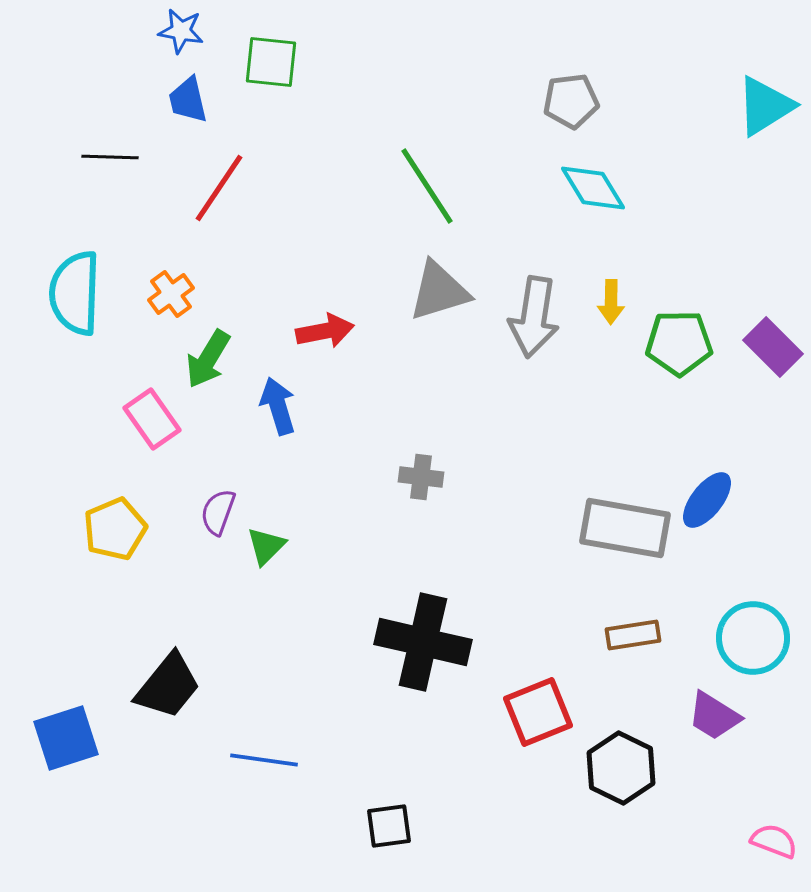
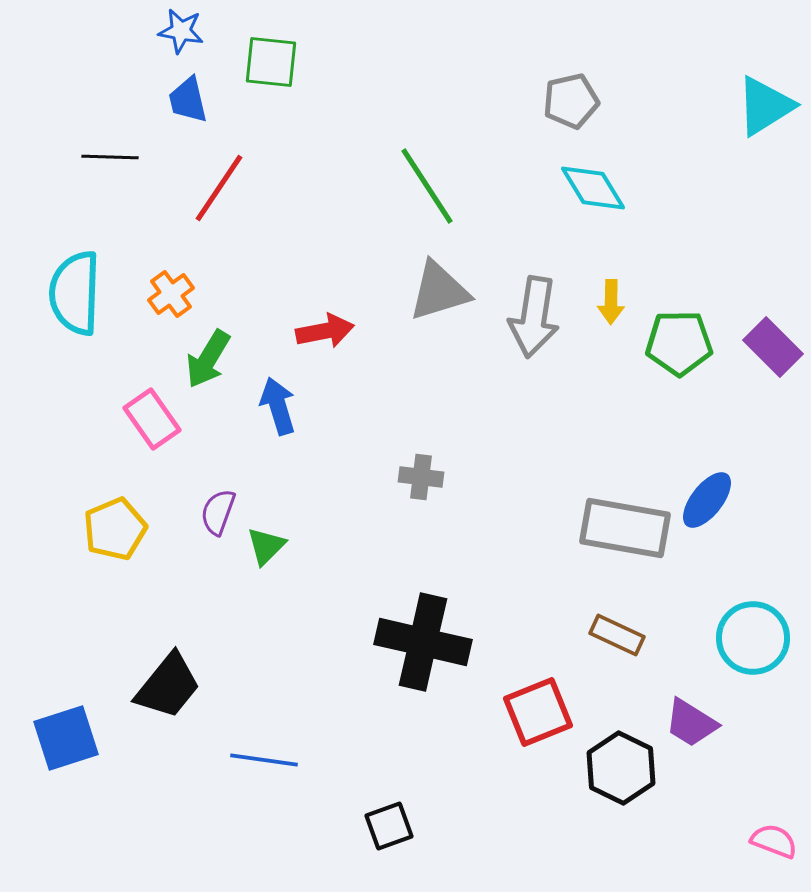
gray pentagon: rotated 6 degrees counterclockwise
brown rectangle: moved 16 px left; rotated 34 degrees clockwise
purple trapezoid: moved 23 px left, 7 px down
black square: rotated 12 degrees counterclockwise
